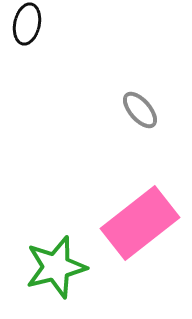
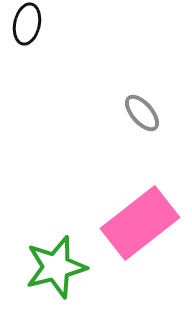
gray ellipse: moved 2 px right, 3 px down
